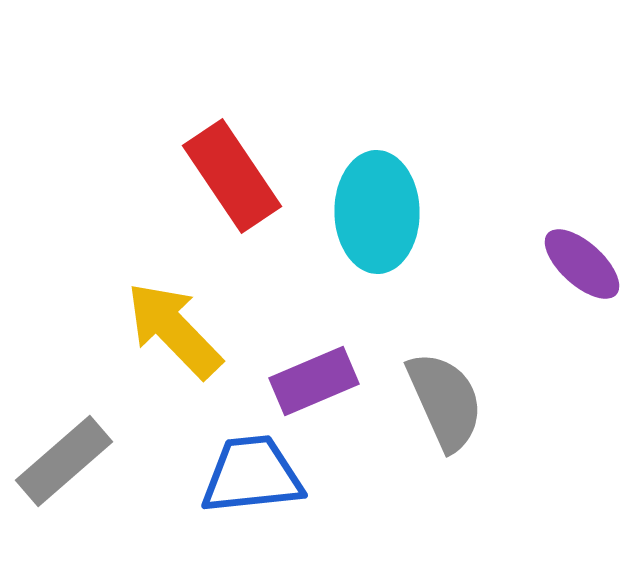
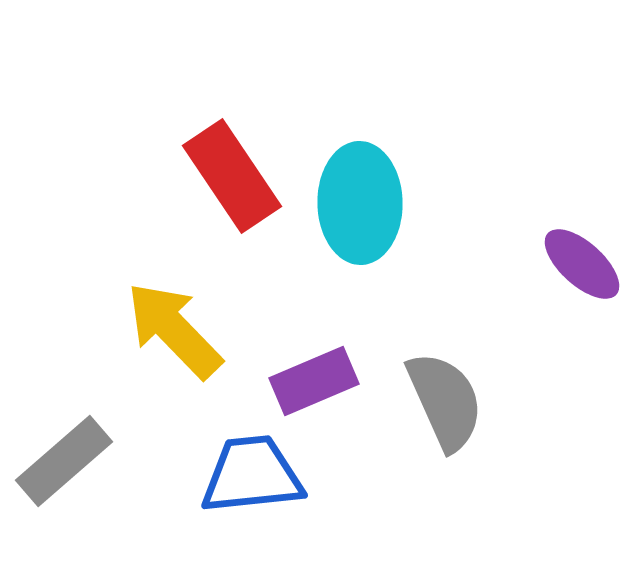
cyan ellipse: moved 17 px left, 9 px up
